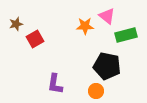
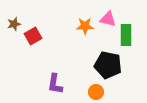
pink triangle: moved 1 px right, 3 px down; rotated 24 degrees counterclockwise
brown star: moved 2 px left
green rectangle: rotated 75 degrees counterclockwise
red square: moved 2 px left, 3 px up
black pentagon: moved 1 px right, 1 px up
orange circle: moved 1 px down
